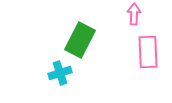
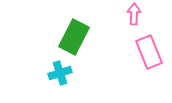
green rectangle: moved 6 px left, 3 px up
pink rectangle: moved 1 px right; rotated 20 degrees counterclockwise
